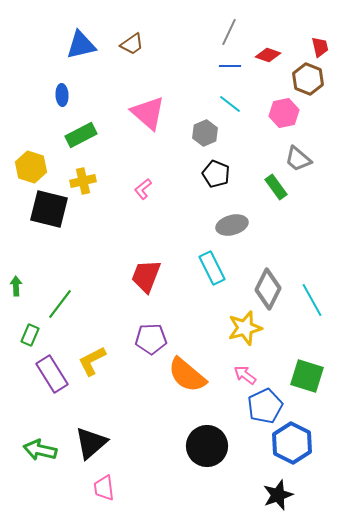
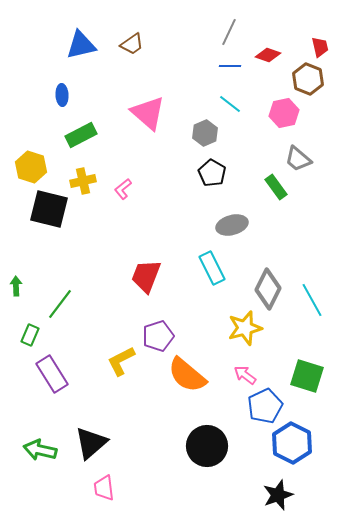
black pentagon at (216, 174): moved 4 px left, 1 px up; rotated 8 degrees clockwise
pink L-shape at (143, 189): moved 20 px left
purple pentagon at (151, 339): moved 7 px right, 3 px up; rotated 16 degrees counterclockwise
yellow L-shape at (92, 361): moved 29 px right
